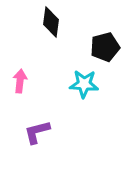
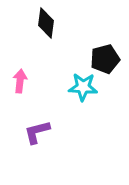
black diamond: moved 5 px left, 1 px down
black pentagon: moved 12 px down
cyan star: moved 1 px left, 3 px down
